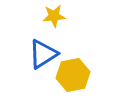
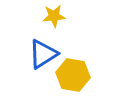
yellow hexagon: rotated 20 degrees clockwise
